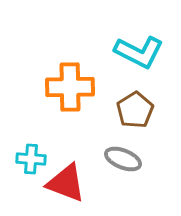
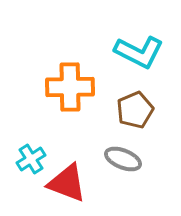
brown pentagon: rotated 9 degrees clockwise
cyan cross: rotated 36 degrees counterclockwise
red triangle: moved 1 px right
